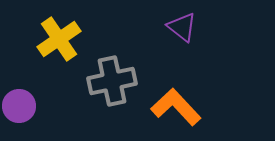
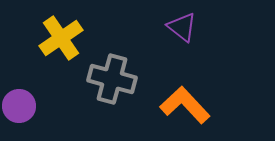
yellow cross: moved 2 px right, 1 px up
gray cross: moved 2 px up; rotated 27 degrees clockwise
orange L-shape: moved 9 px right, 2 px up
